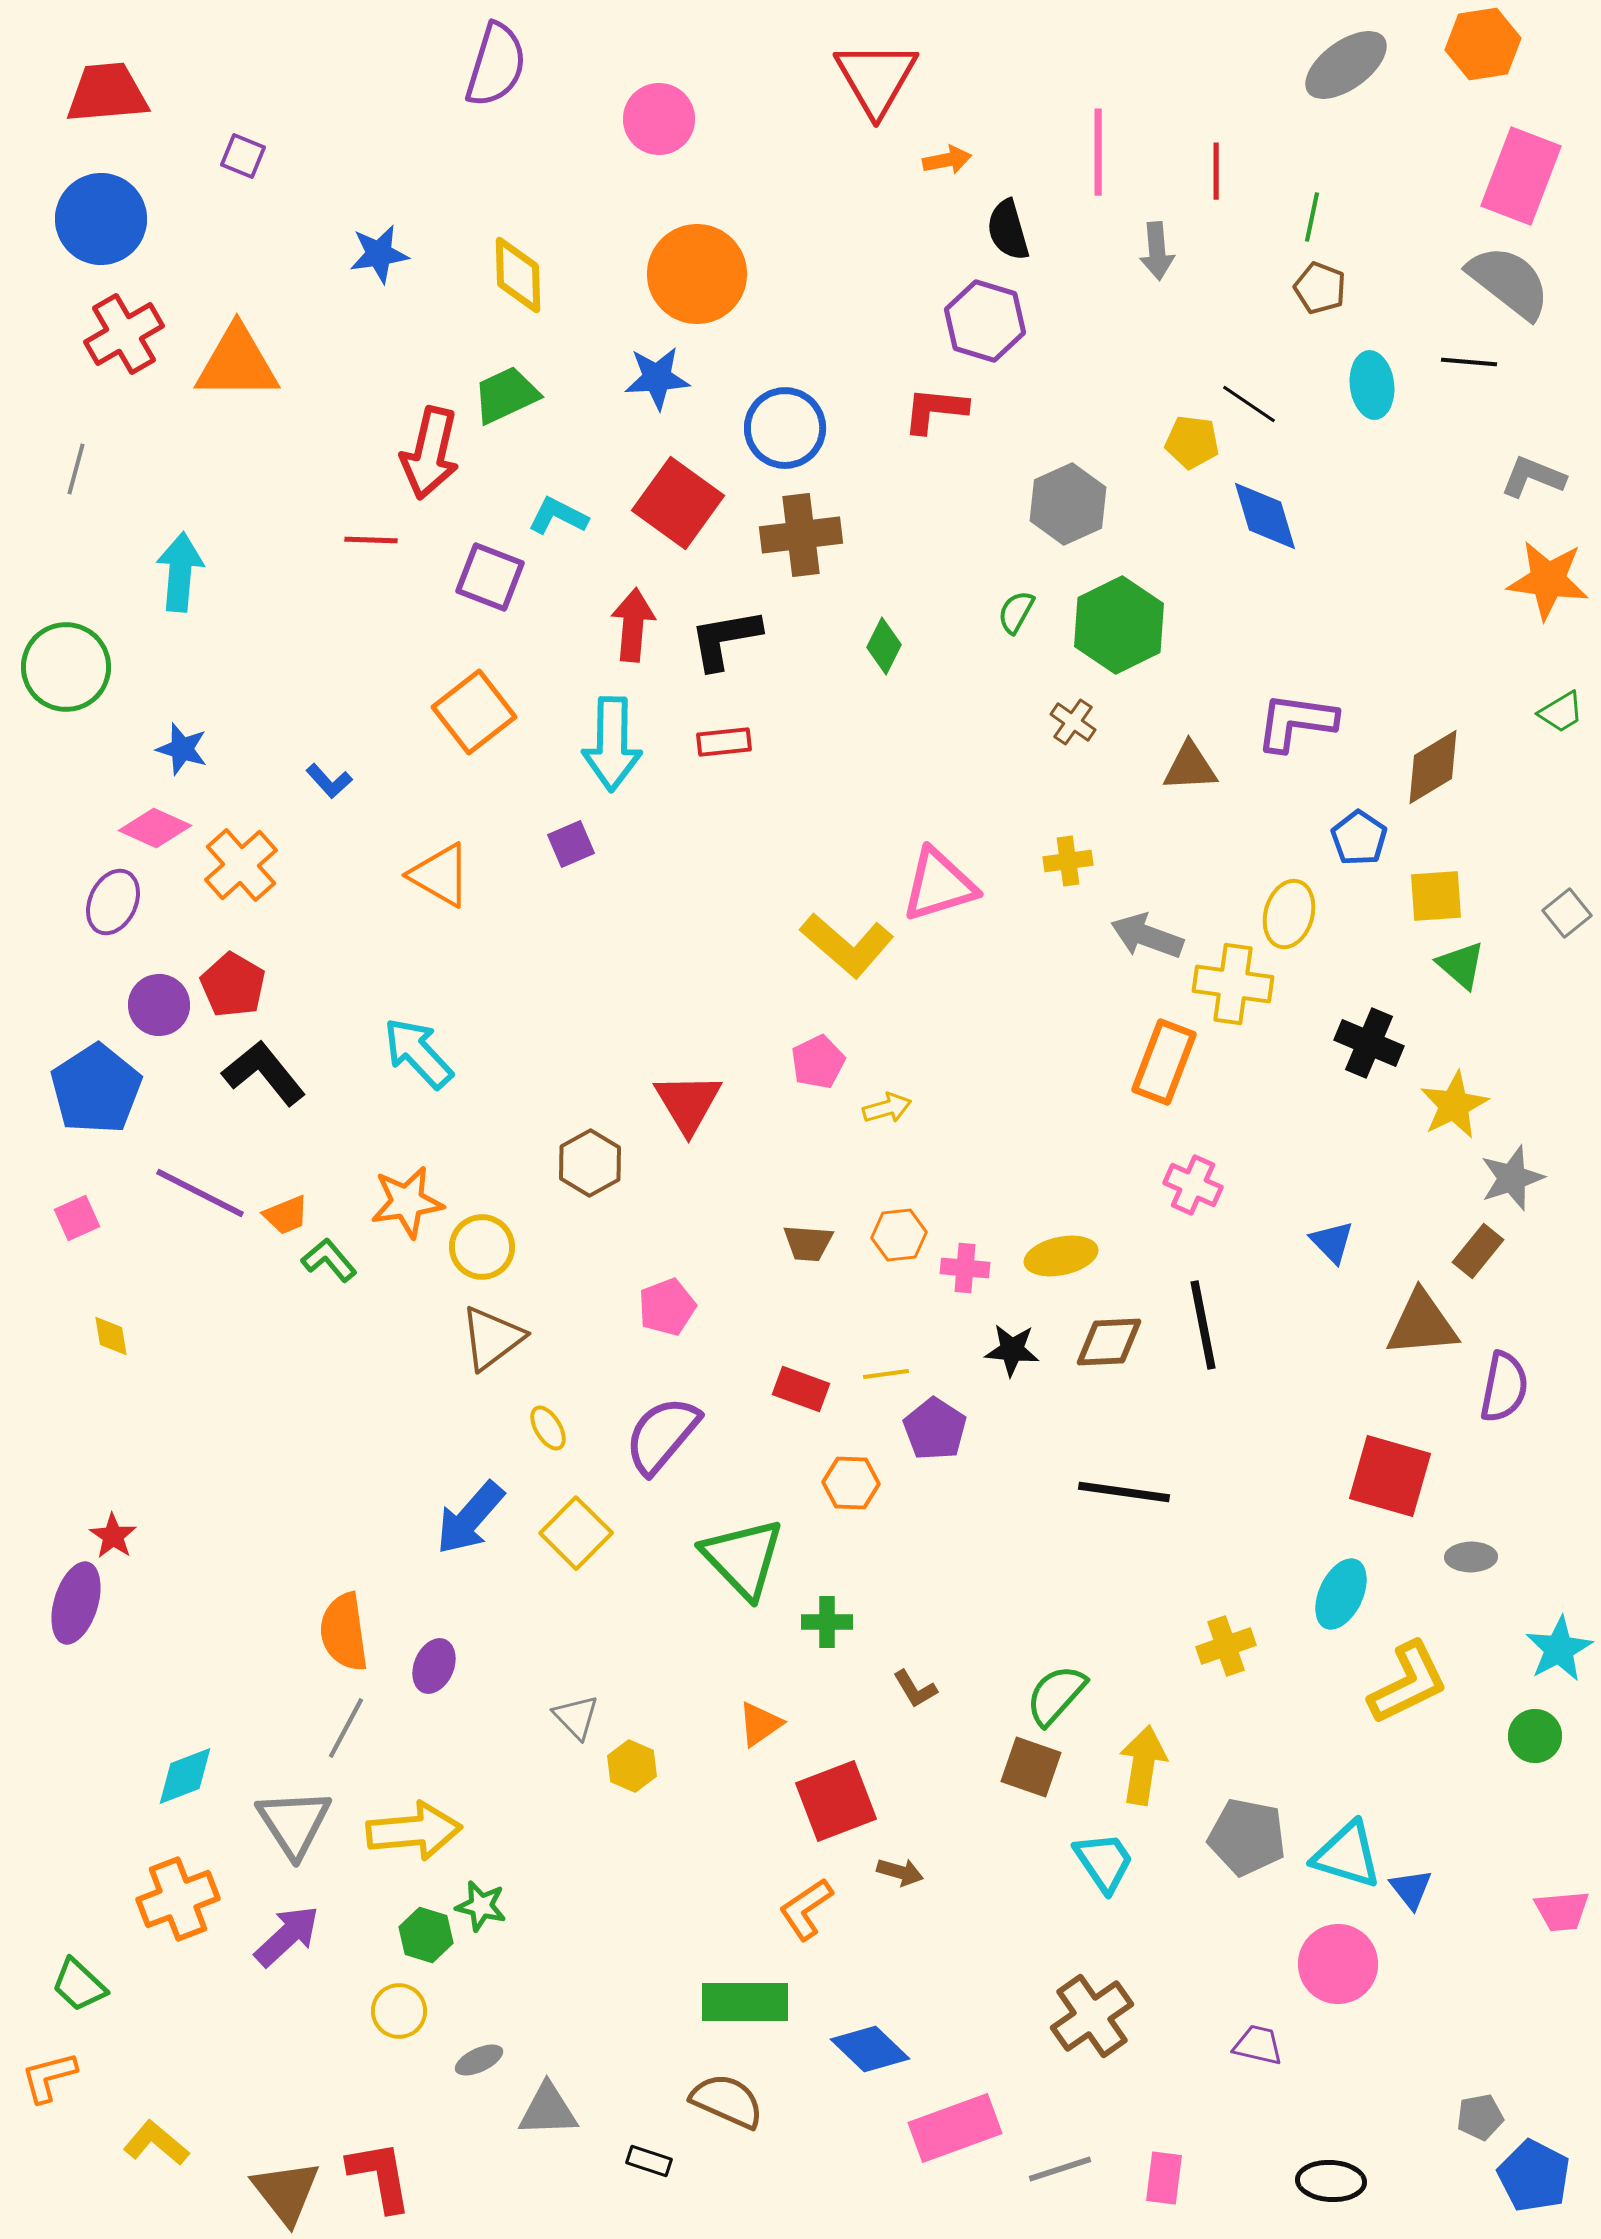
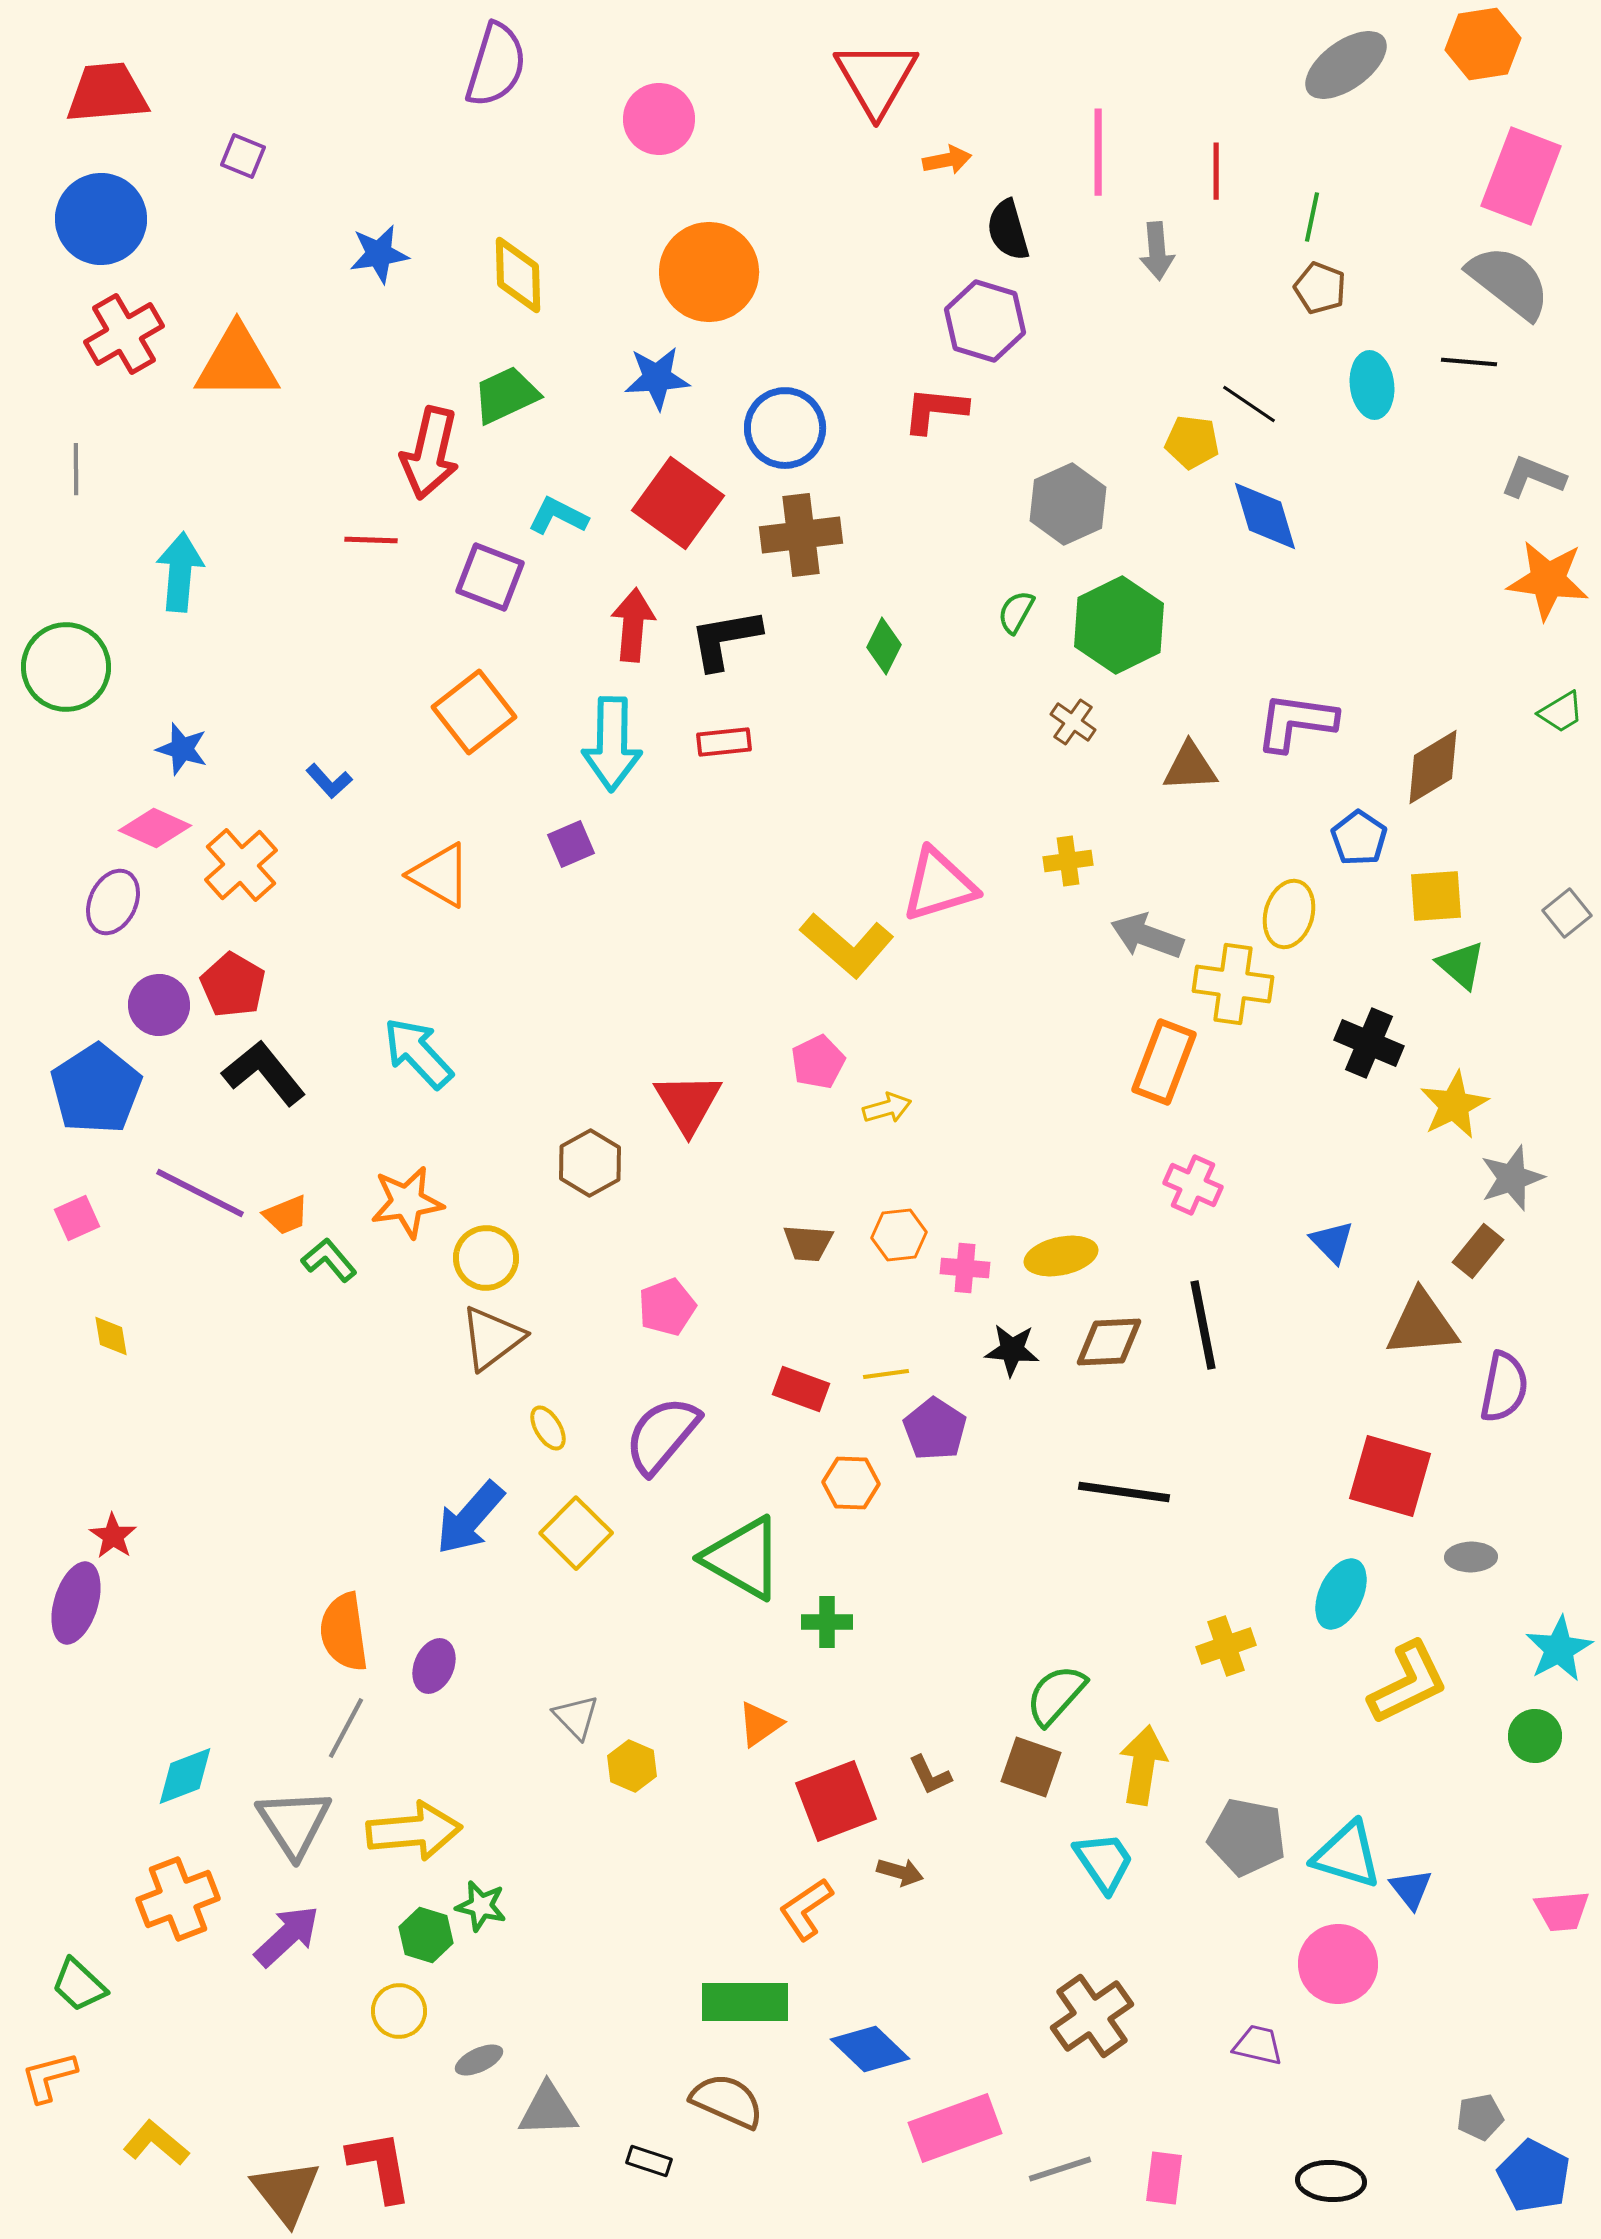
orange circle at (697, 274): moved 12 px right, 2 px up
gray line at (76, 469): rotated 15 degrees counterclockwise
yellow circle at (482, 1247): moved 4 px right, 11 px down
green triangle at (743, 1558): rotated 16 degrees counterclockwise
brown L-shape at (915, 1689): moved 15 px right, 86 px down; rotated 6 degrees clockwise
red L-shape at (380, 2176): moved 10 px up
